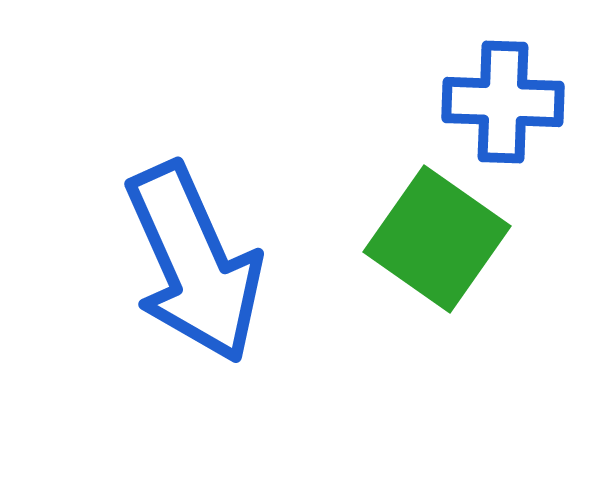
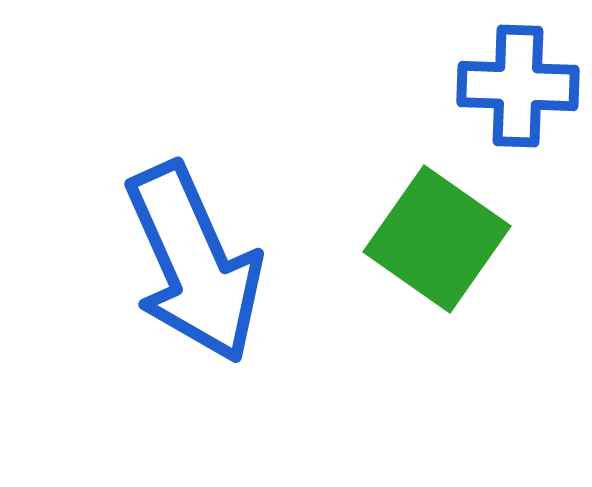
blue cross: moved 15 px right, 16 px up
